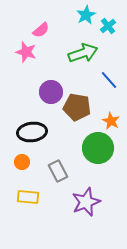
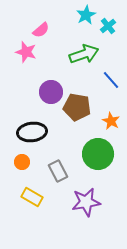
green arrow: moved 1 px right, 1 px down
blue line: moved 2 px right
green circle: moved 6 px down
yellow rectangle: moved 4 px right; rotated 25 degrees clockwise
purple star: rotated 12 degrees clockwise
